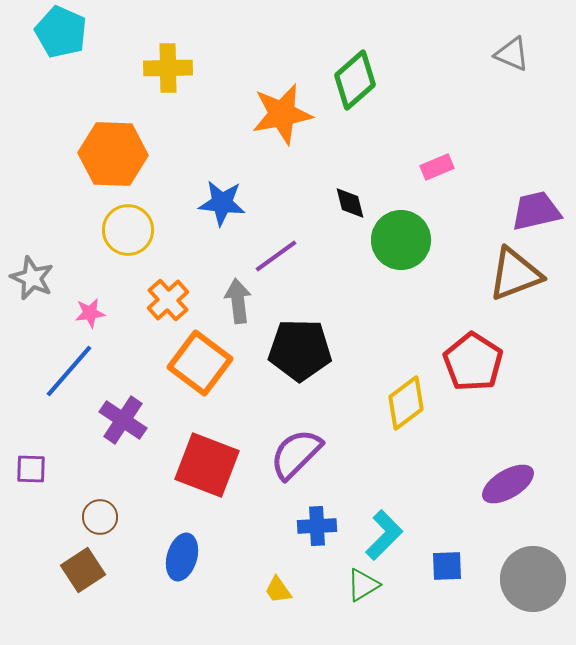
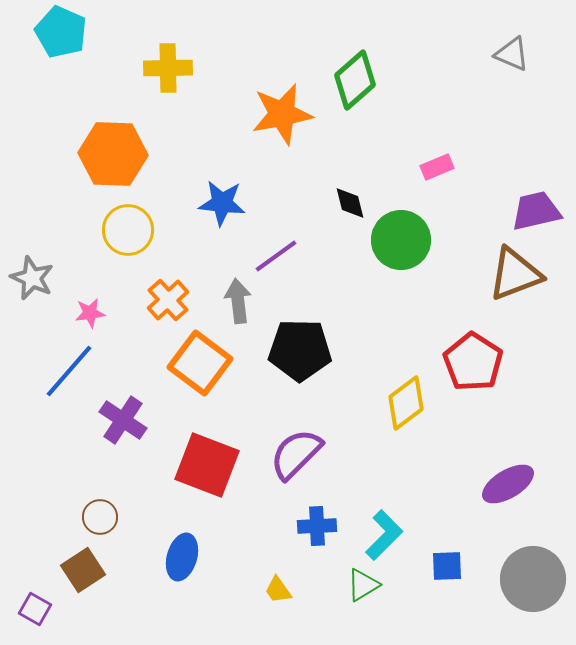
purple square: moved 4 px right, 140 px down; rotated 28 degrees clockwise
